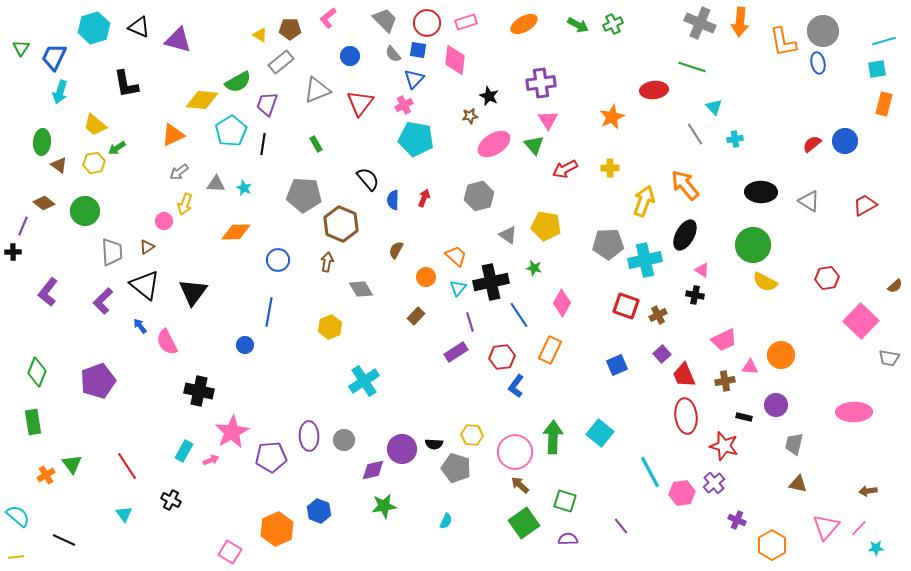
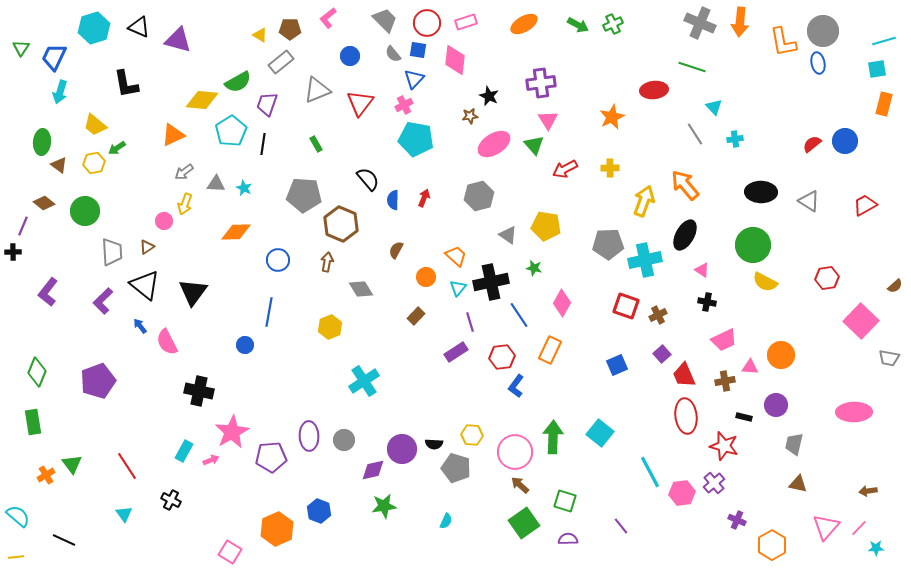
gray arrow at (179, 172): moved 5 px right
black cross at (695, 295): moved 12 px right, 7 px down
